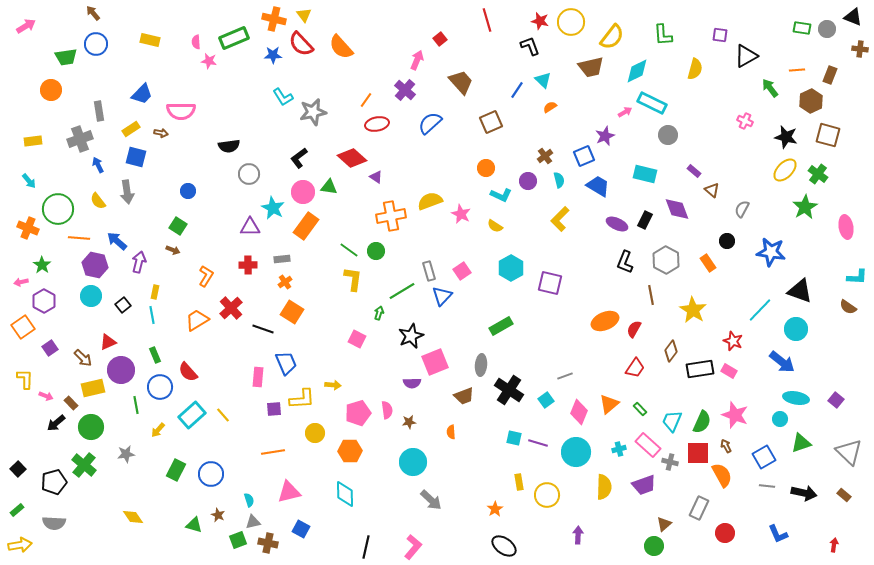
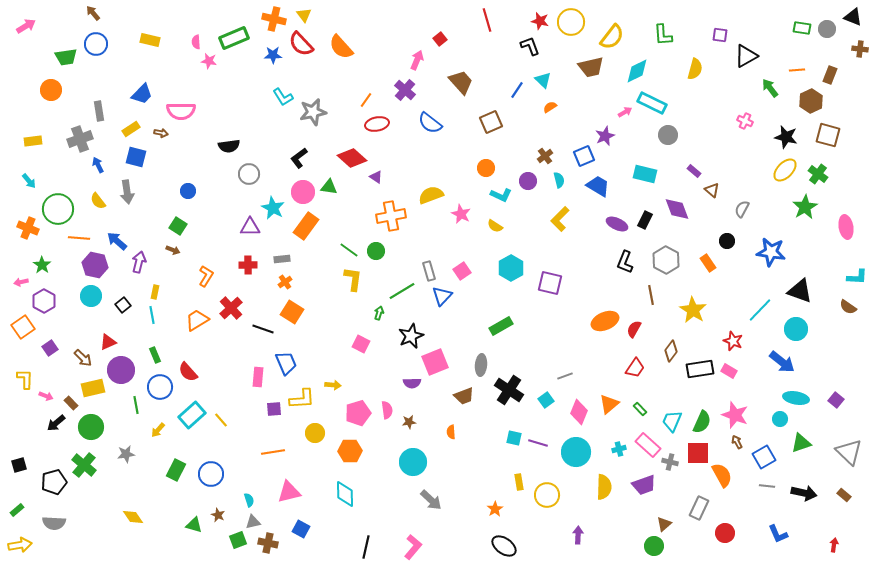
blue semicircle at (430, 123): rotated 100 degrees counterclockwise
yellow semicircle at (430, 201): moved 1 px right, 6 px up
pink square at (357, 339): moved 4 px right, 5 px down
yellow line at (223, 415): moved 2 px left, 5 px down
brown arrow at (726, 446): moved 11 px right, 4 px up
black square at (18, 469): moved 1 px right, 4 px up; rotated 28 degrees clockwise
